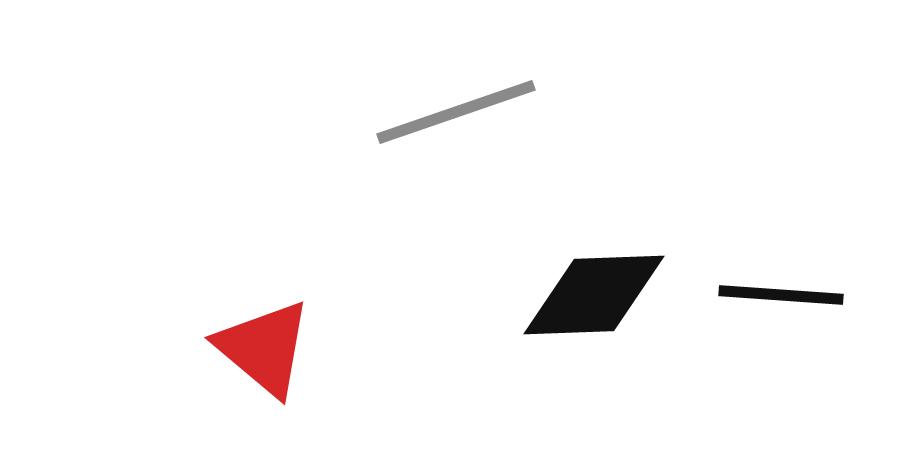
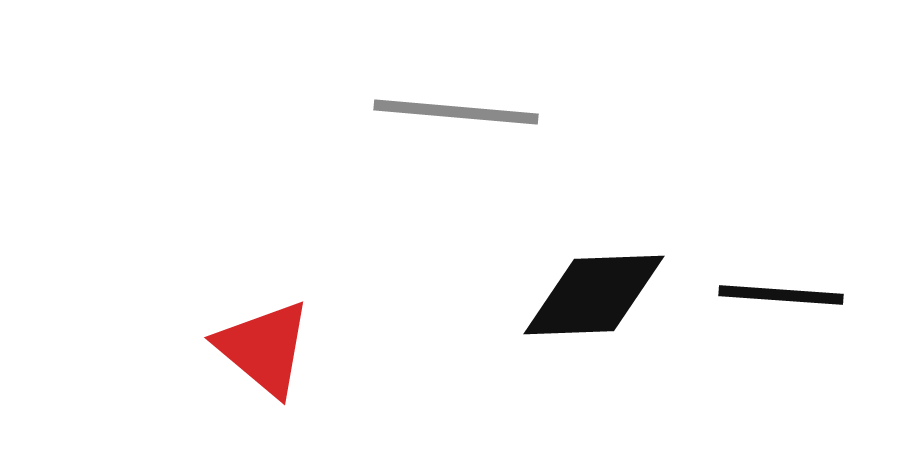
gray line: rotated 24 degrees clockwise
